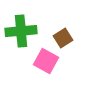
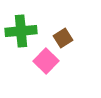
pink square: rotated 15 degrees clockwise
